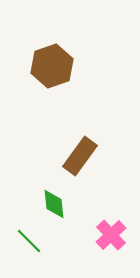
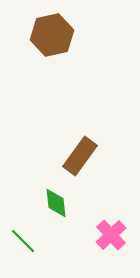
brown hexagon: moved 31 px up; rotated 6 degrees clockwise
green diamond: moved 2 px right, 1 px up
green line: moved 6 px left
